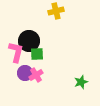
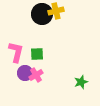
black circle: moved 13 px right, 27 px up
